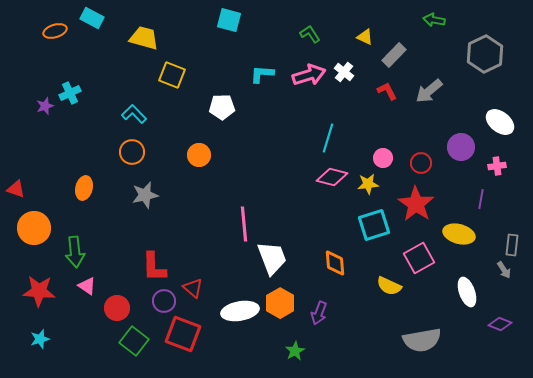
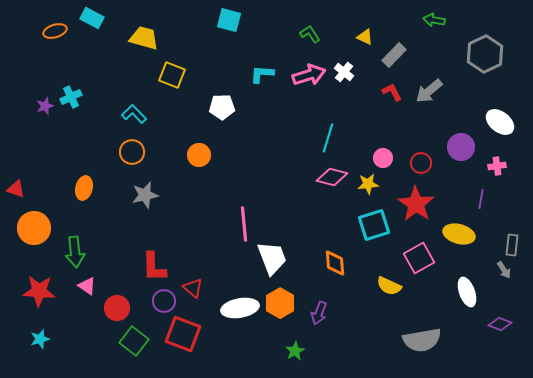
red L-shape at (387, 91): moved 5 px right, 1 px down
cyan cross at (70, 93): moved 1 px right, 4 px down
white ellipse at (240, 311): moved 3 px up
